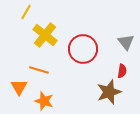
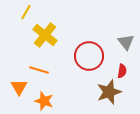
red circle: moved 6 px right, 7 px down
